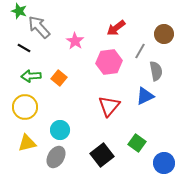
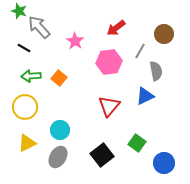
yellow triangle: rotated 12 degrees counterclockwise
gray ellipse: moved 2 px right
